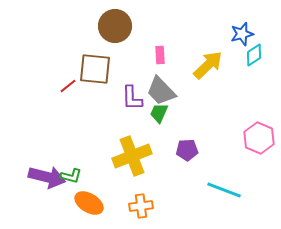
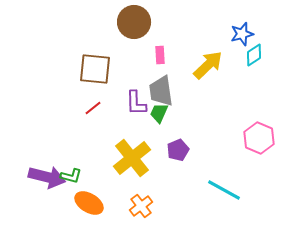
brown circle: moved 19 px right, 4 px up
red line: moved 25 px right, 22 px down
gray trapezoid: rotated 36 degrees clockwise
purple L-shape: moved 4 px right, 5 px down
purple pentagon: moved 9 px left; rotated 20 degrees counterclockwise
yellow cross: moved 2 px down; rotated 18 degrees counterclockwise
cyan line: rotated 8 degrees clockwise
orange cross: rotated 30 degrees counterclockwise
